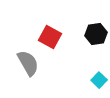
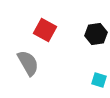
red square: moved 5 px left, 7 px up
cyan square: rotated 28 degrees counterclockwise
